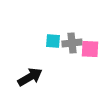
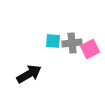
pink square: rotated 30 degrees counterclockwise
black arrow: moved 1 px left, 3 px up
